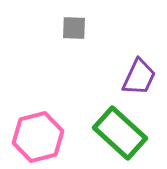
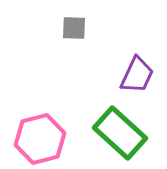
purple trapezoid: moved 2 px left, 2 px up
pink hexagon: moved 2 px right, 2 px down
